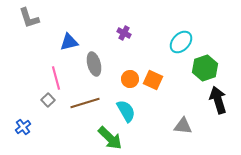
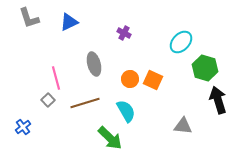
blue triangle: moved 20 px up; rotated 12 degrees counterclockwise
green hexagon: rotated 25 degrees counterclockwise
